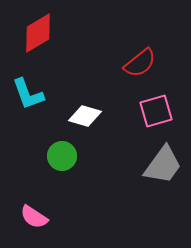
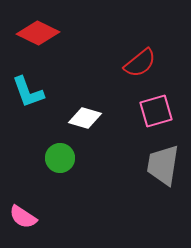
red diamond: rotated 57 degrees clockwise
cyan L-shape: moved 2 px up
white diamond: moved 2 px down
green circle: moved 2 px left, 2 px down
gray trapezoid: rotated 153 degrees clockwise
pink semicircle: moved 11 px left
